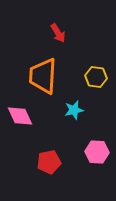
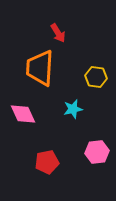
orange trapezoid: moved 3 px left, 8 px up
cyan star: moved 1 px left, 1 px up
pink diamond: moved 3 px right, 2 px up
pink hexagon: rotated 10 degrees counterclockwise
red pentagon: moved 2 px left
